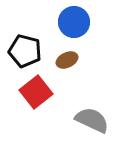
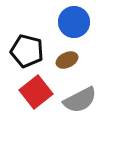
black pentagon: moved 2 px right
gray semicircle: moved 12 px left, 20 px up; rotated 128 degrees clockwise
